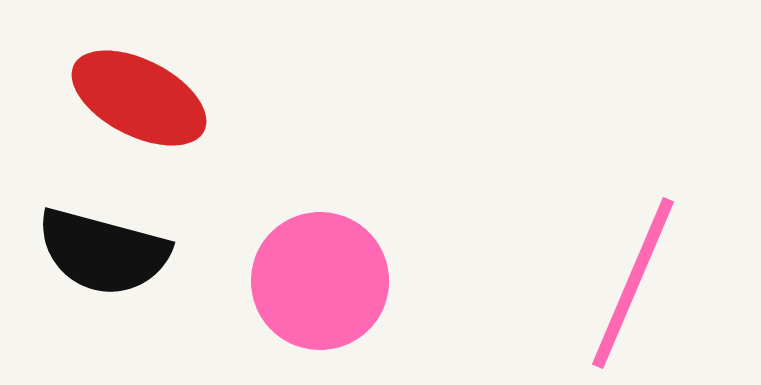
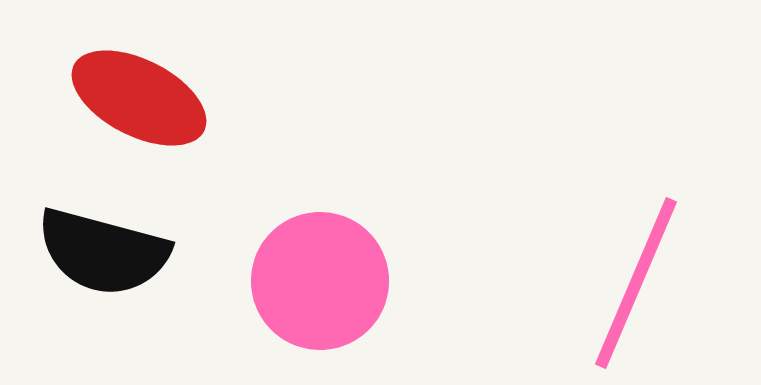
pink line: moved 3 px right
